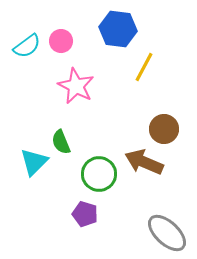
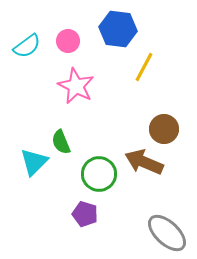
pink circle: moved 7 px right
